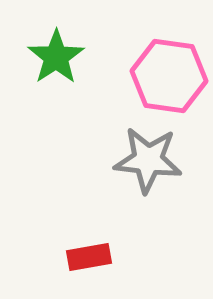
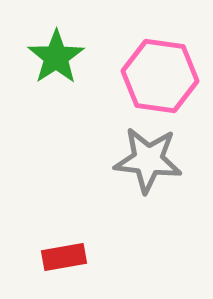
pink hexagon: moved 9 px left
red rectangle: moved 25 px left
